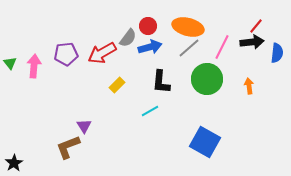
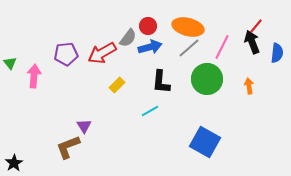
black arrow: rotated 105 degrees counterclockwise
pink arrow: moved 10 px down
